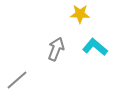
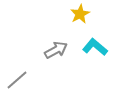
yellow star: rotated 30 degrees counterclockwise
gray arrow: moved 1 px down; rotated 40 degrees clockwise
